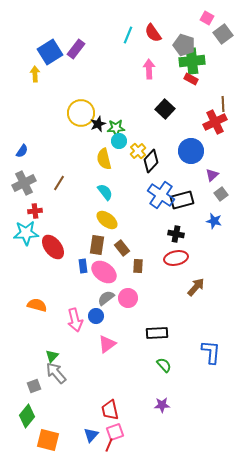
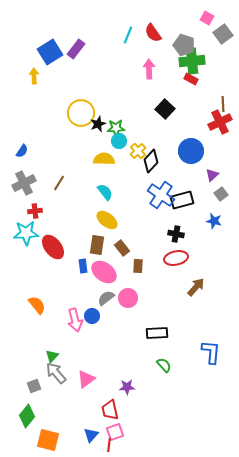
yellow arrow at (35, 74): moved 1 px left, 2 px down
red cross at (215, 122): moved 5 px right
yellow semicircle at (104, 159): rotated 105 degrees clockwise
orange semicircle at (37, 305): rotated 36 degrees clockwise
blue circle at (96, 316): moved 4 px left
pink triangle at (107, 344): moved 21 px left, 35 px down
purple star at (162, 405): moved 35 px left, 18 px up
red line at (109, 445): rotated 16 degrees counterclockwise
